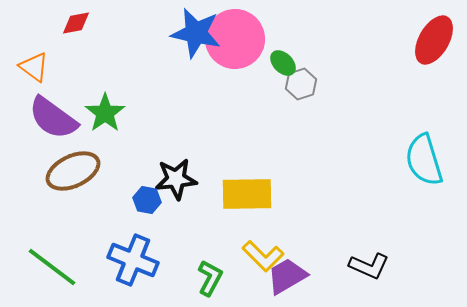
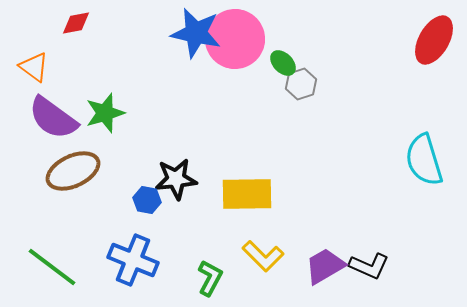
green star: rotated 18 degrees clockwise
purple trapezoid: moved 38 px right, 10 px up
